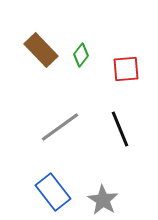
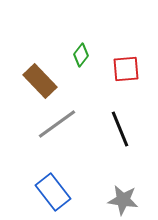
brown rectangle: moved 1 px left, 31 px down
gray line: moved 3 px left, 3 px up
gray star: moved 20 px right; rotated 24 degrees counterclockwise
